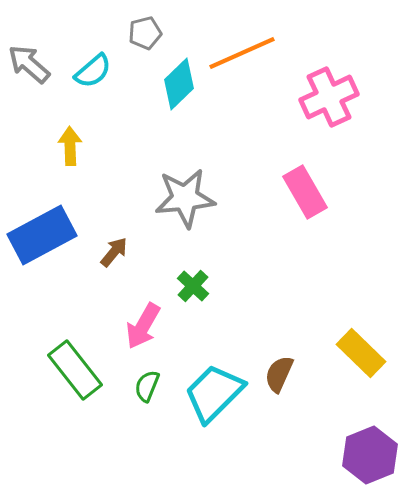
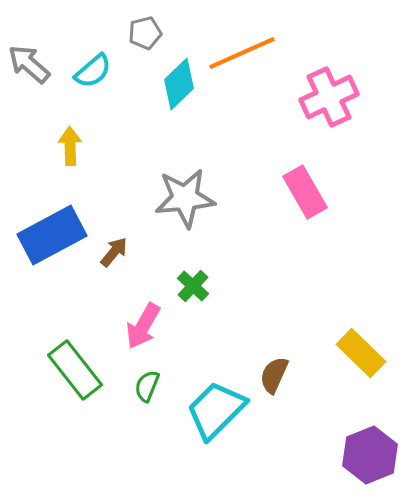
blue rectangle: moved 10 px right
brown semicircle: moved 5 px left, 1 px down
cyan trapezoid: moved 2 px right, 17 px down
